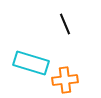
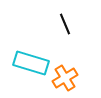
orange cross: moved 2 px up; rotated 25 degrees counterclockwise
